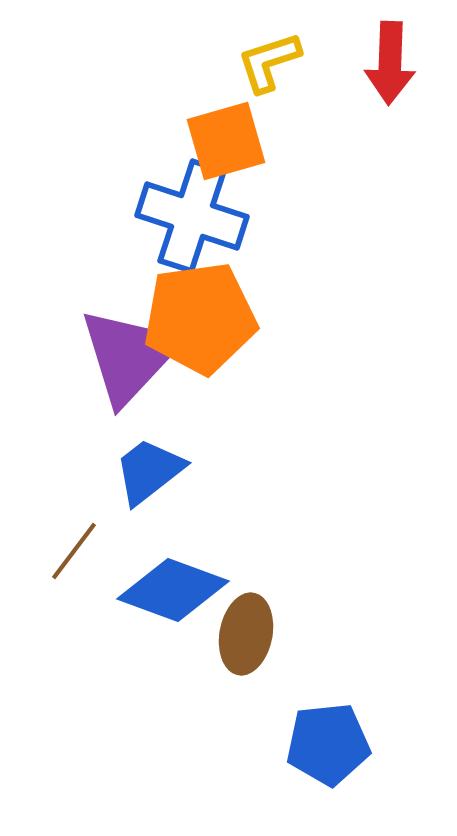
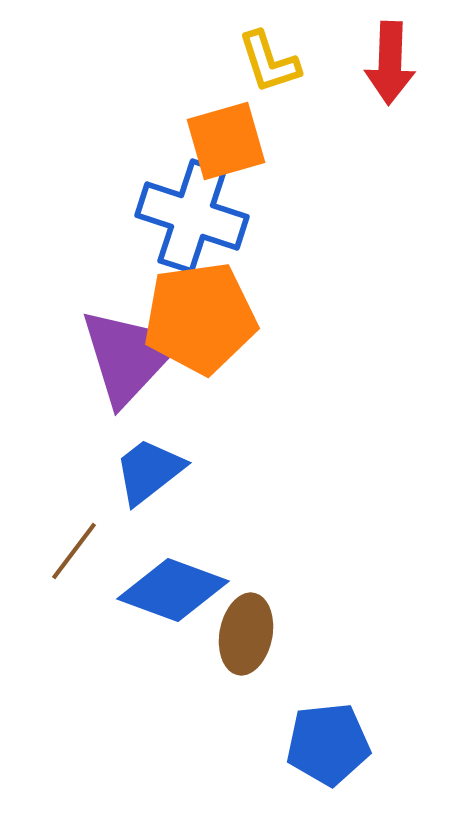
yellow L-shape: rotated 90 degrees counterclockwise
